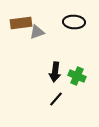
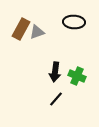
brown rectangle: moved 6 px down; rotated 55 degrees counterclockwise
